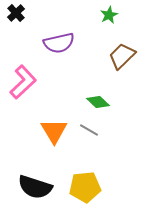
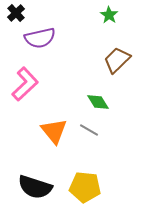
green star: rotated 12 degrees counterclockwise
purple semicircle: moved 19 px left, 5 px up
brown trapezoid: moved 5 px left, 4 px down
pink L-shape: moved 2 px right, 2 px down
green diamond: rotated 15 degrees clockwise
orange triangle: rotated 8 degrees counterclockwise
yellow pentagon: rotated 12 degrees clockwise
